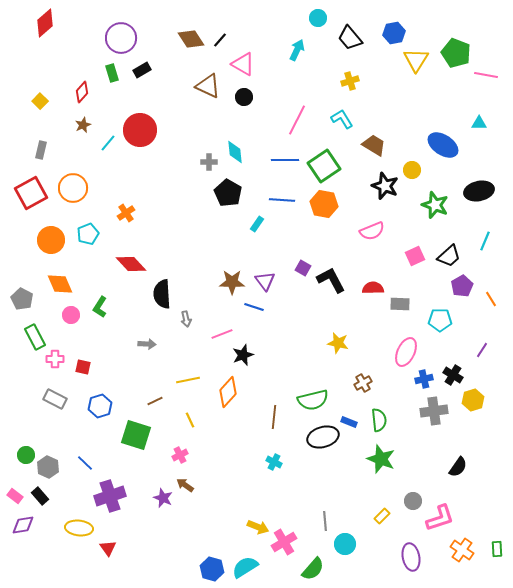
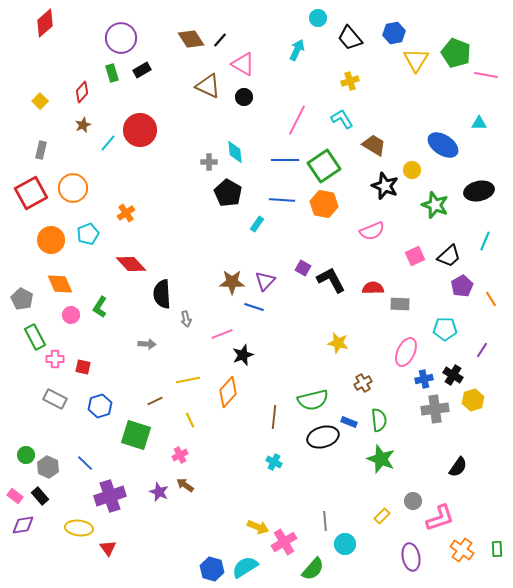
purple triangle at (265, 281): rotated 20 degrees clockwise
cyan pentagon at (440, 320): moved 5 px right, 9 px down
gray cross at (434, 411): moved 1 px right, 2 px up
purple star at (163, 498): moved 4 px left, 6 px up
